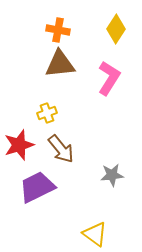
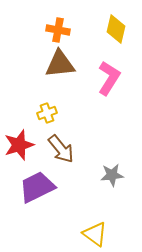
yellow diamond: rotated 20 degrees counterclockwise
